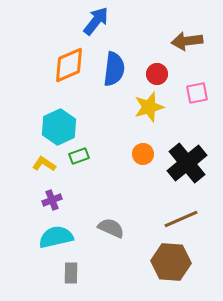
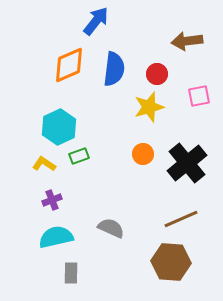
pink square: moved 2 px right, 3 px down
